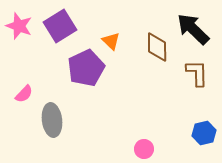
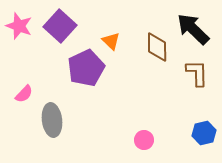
purple square: rotated 16 degrees counterclockwise
pink circle: moved 9 px up
